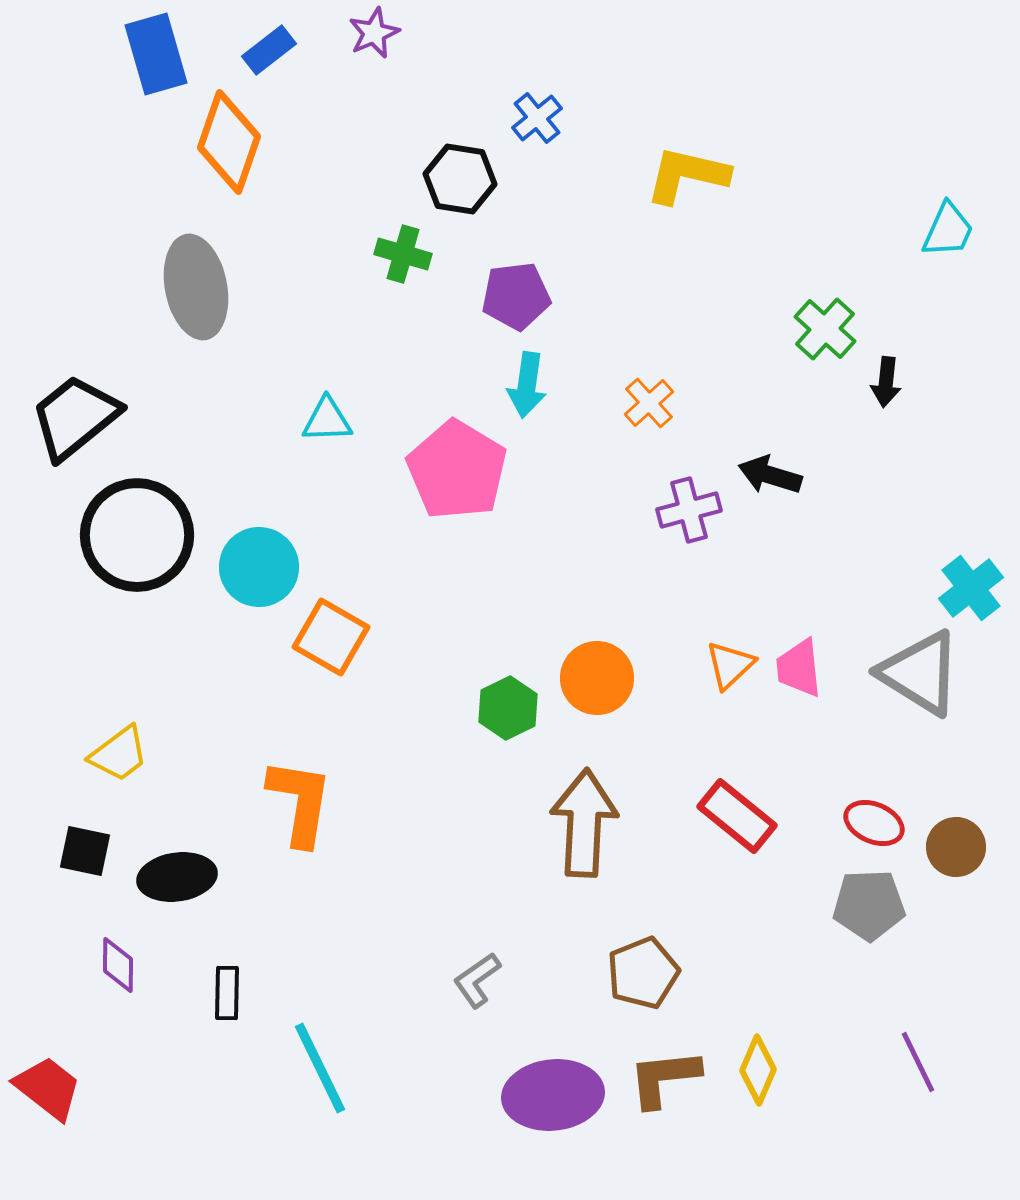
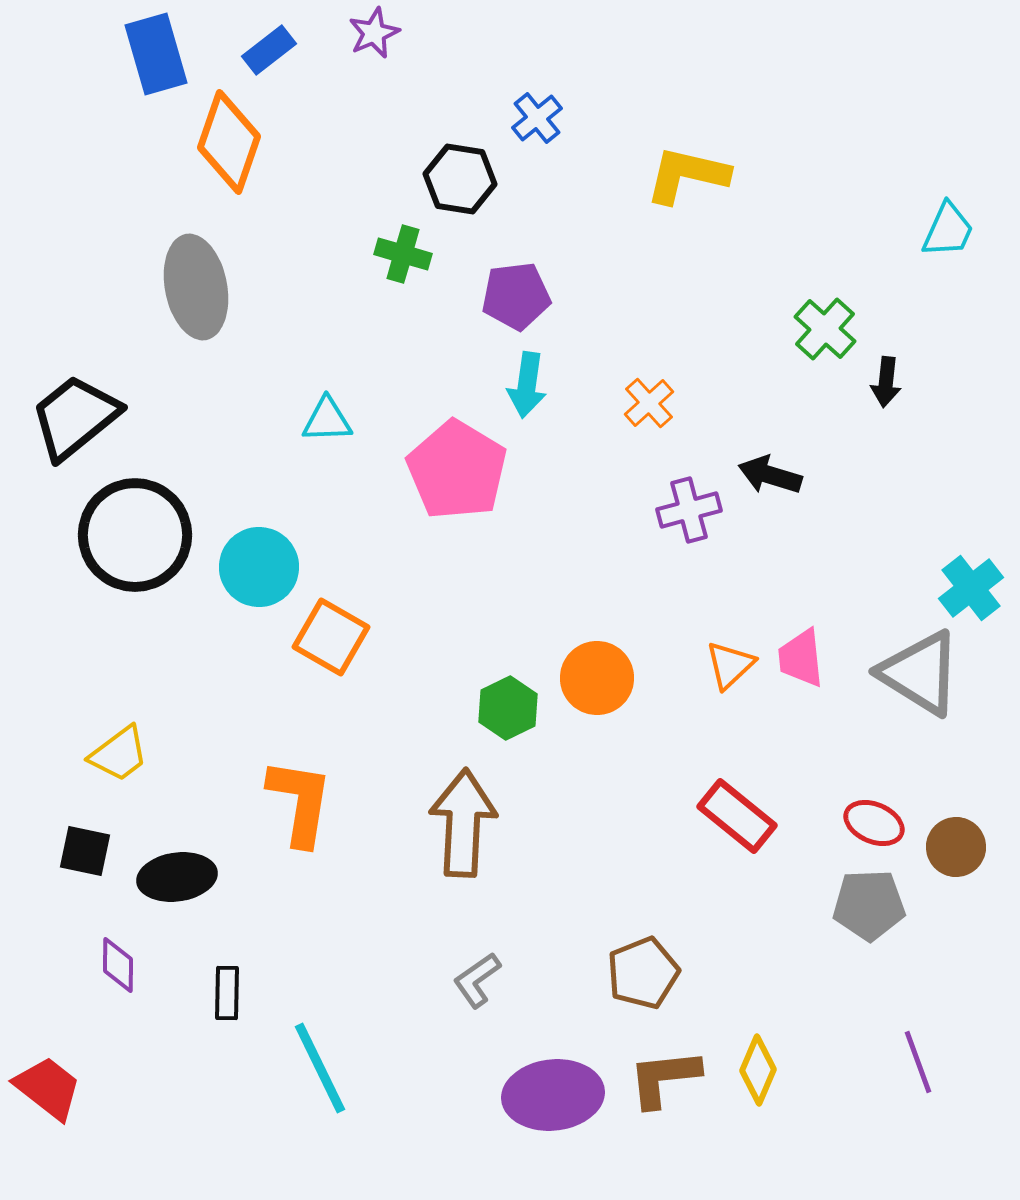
black circle at (137, 535): moved 2 px left
pink trapezoid at (799, 668): moved 2 px right, 10 px up
brown arrow at (584, 823): moved 121 px left
purple line at (918, 1062): rotated 6 degrees clockwise
